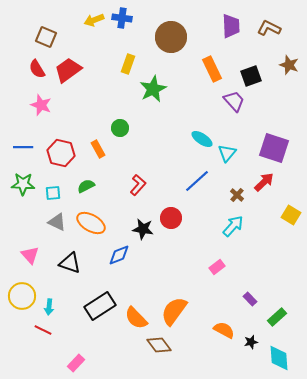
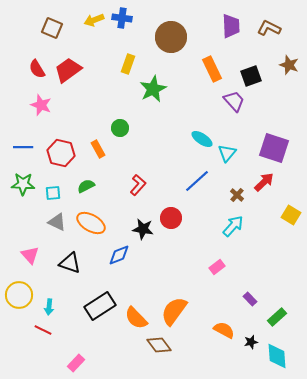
brown square at (46, 37): moved 6 px right, 9 px up
yellow circle at (22, 296): moved 3 px left, 1 px up
cyan diamond at (279, 358): moved 2 px left, 2 px up
